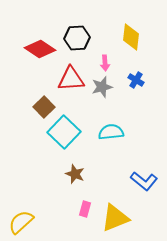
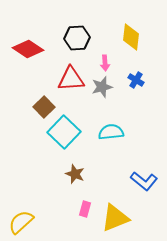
red diamond: moved 12 px left
